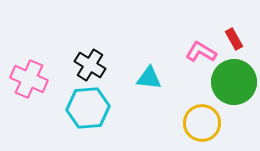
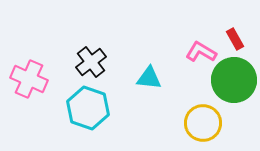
red rectangle: moved 1 px right
black cross: moved 1 px right, 3 px up; rotated 20 degrees clockwise
green circle: moved 2 px up
cyan hexagon: rotated 24 degrees clockwise
yellow circle: moved 1 px right
